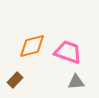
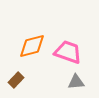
brown rectangle: moved 1 px right
